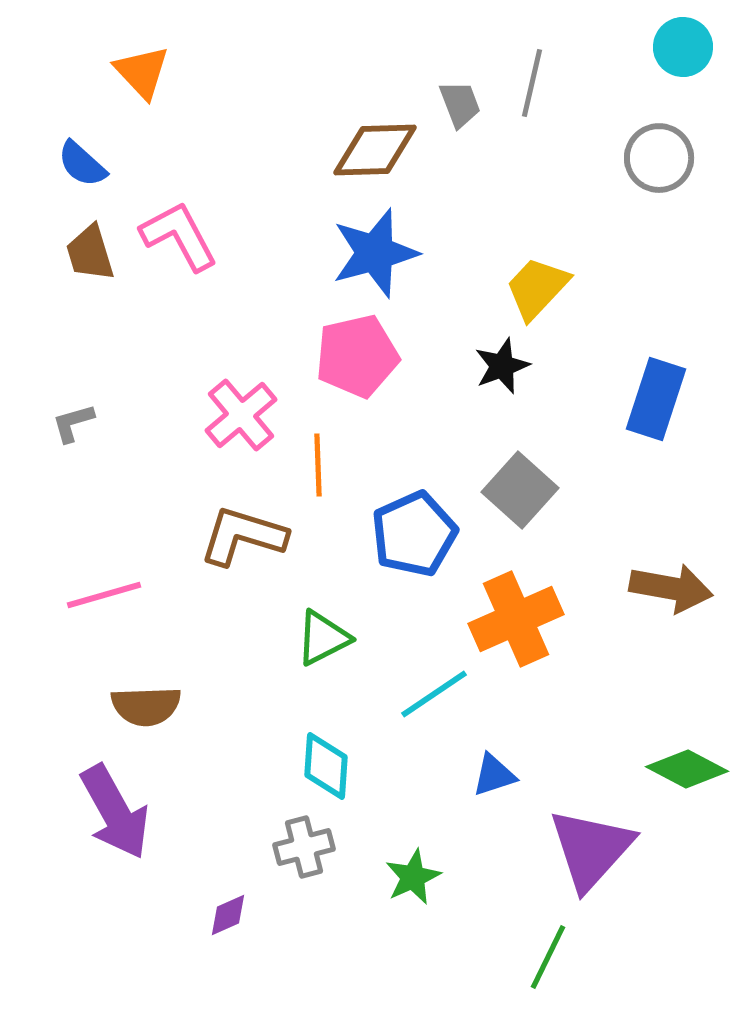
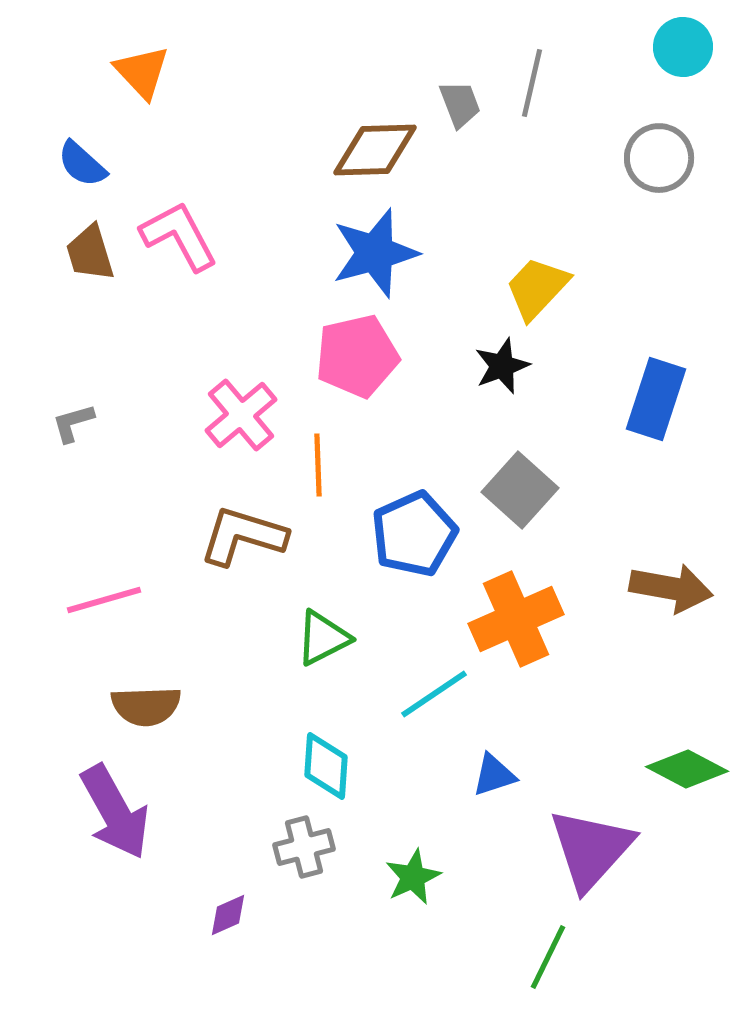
pink line: moved 5 px down
